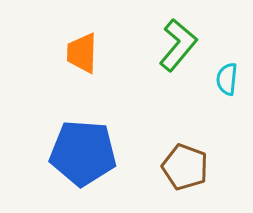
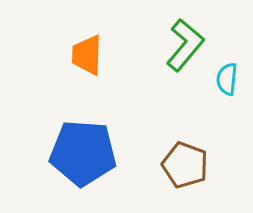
green L-shape: moved 7 px right
orange trapezoid: moved 5 px right, 2 px down
brown pentagon: moved 2 px up
